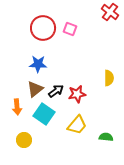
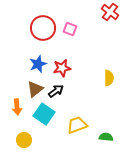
blue star: rotated 24 degrees counterclockwise
red star: moved 15 px left, 26 px up
yellow trapezoid: rotated 150 degrees counterclockwise
